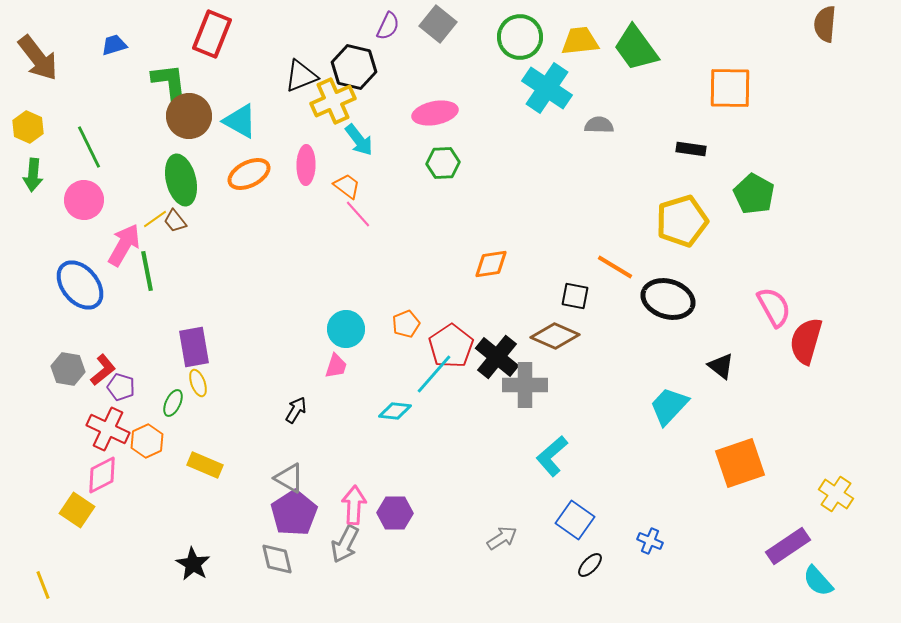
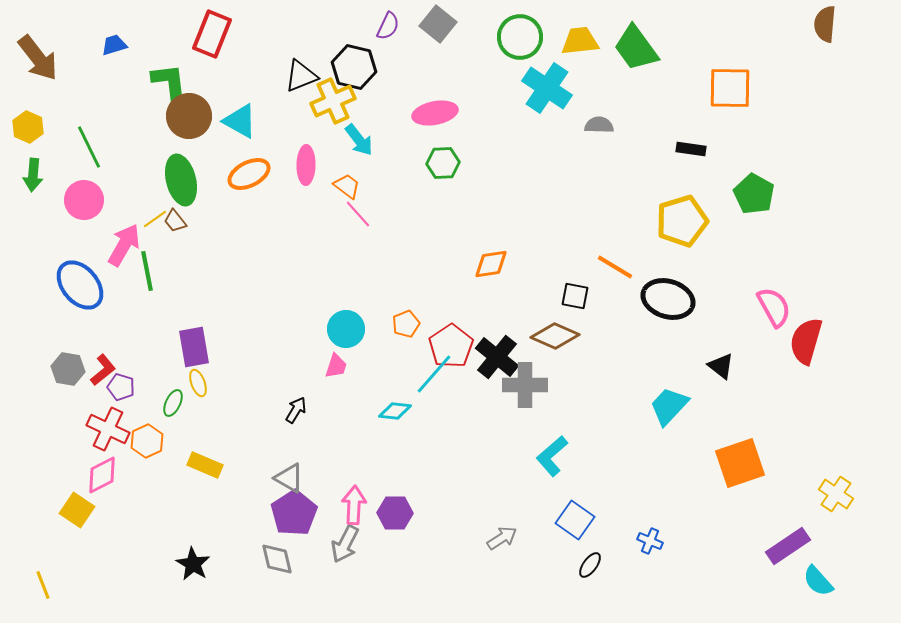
black ellipse at (590, 565): rotated 8 degrees counterclockwise
